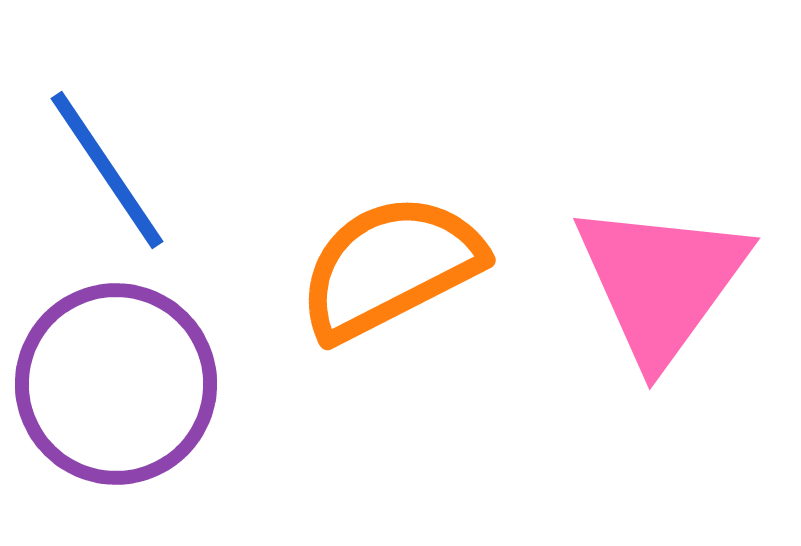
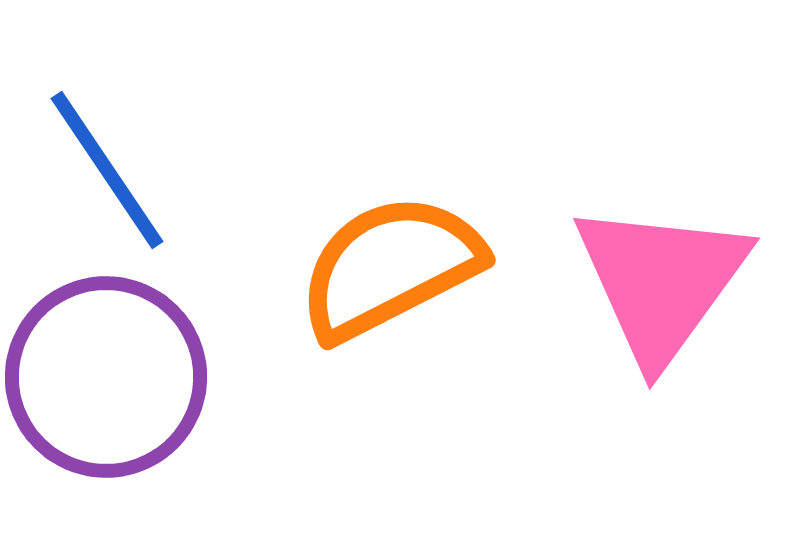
purple circle: moved 10 px left, 7 px up
